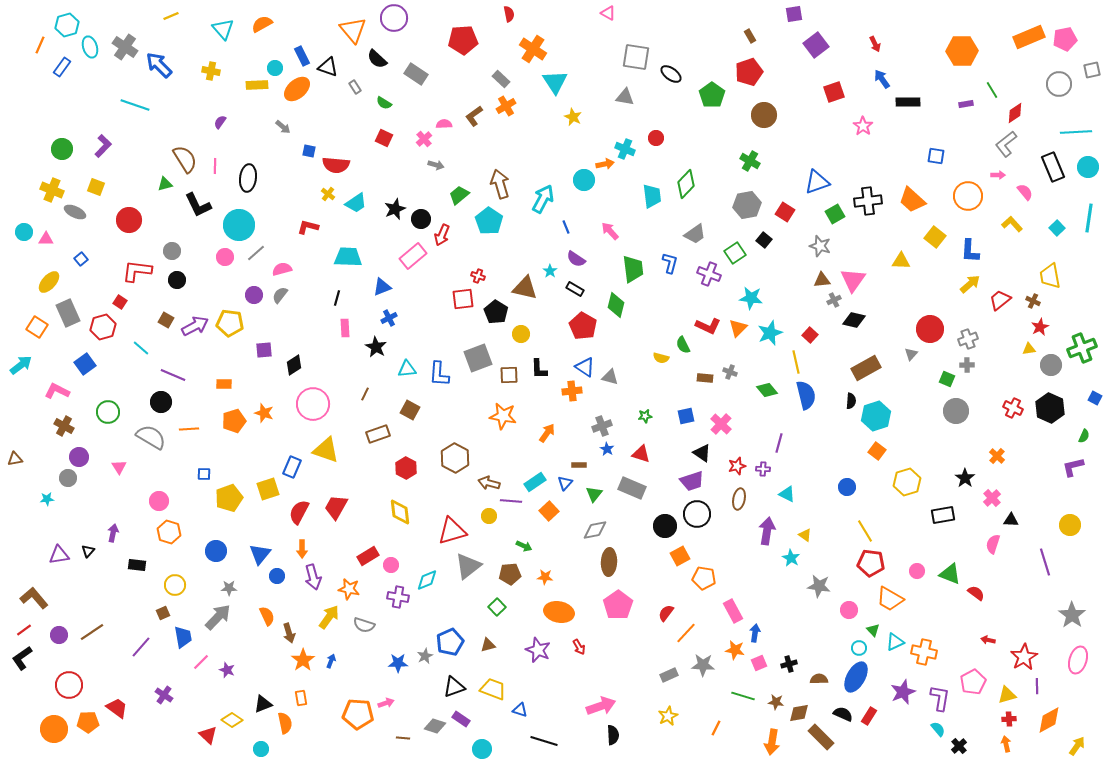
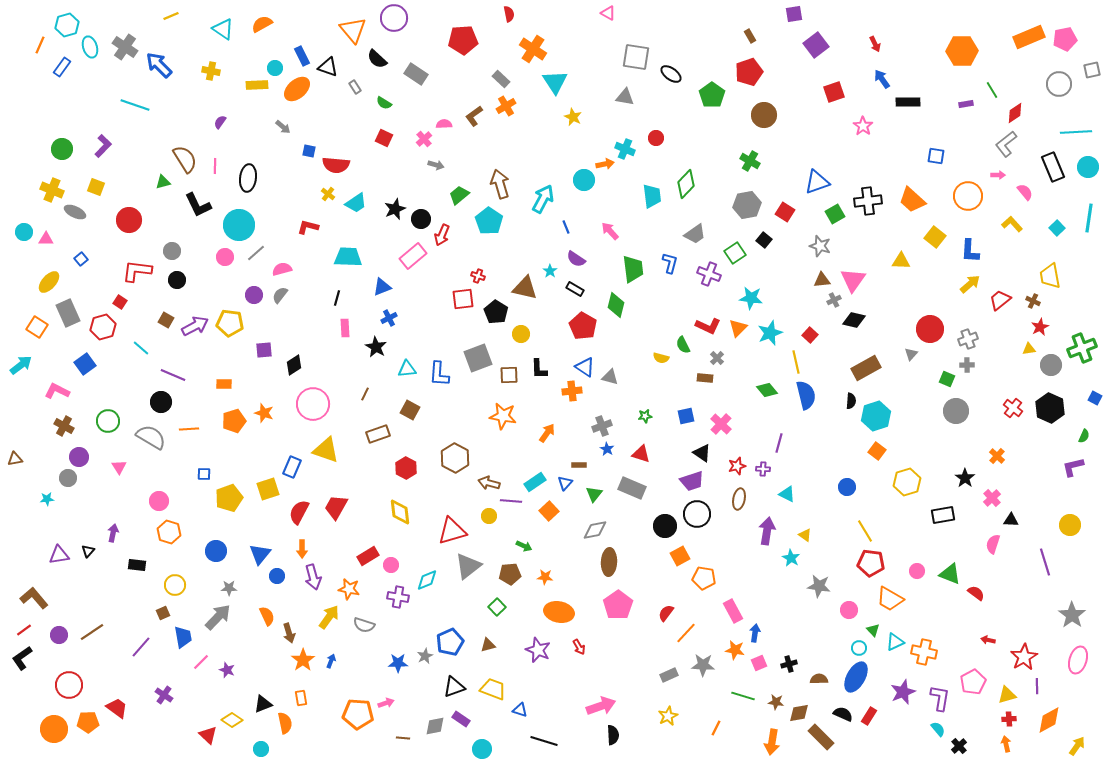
cyan triangle at (223, 29): rotated 15 degrees counterclockwise
green triangle at (165, 184): moved 2 px left, 2 px up
gray cross at (730, 372): moved 13 px left, 14 px up; rotated 24 degrees clockwise
red cross at (1013, 408): rotated 12 degrees clockwise
green circle at (108, 412): moved 9 px down
gray diamond at (435, 726): rotated 30 degrees counterclockwise
